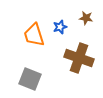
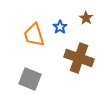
brown star: rotated 24 degrees clockwise
blue star: rotated 16 degrees counterclockwise
